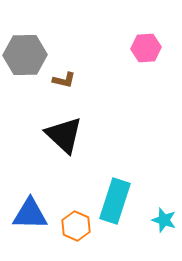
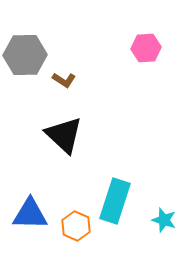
brown L-shape: rotated 20 degrees clockwise
